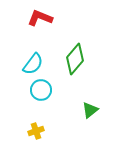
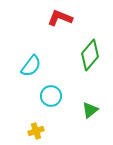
red L-shape: moved 20 px right
green diamond: moved 15 px right, 4 px up
cyan semicircle: moved 2 px left, 2 px down
cyan circle: moved 10 px right, 6 px down
